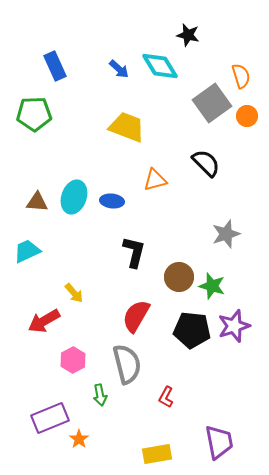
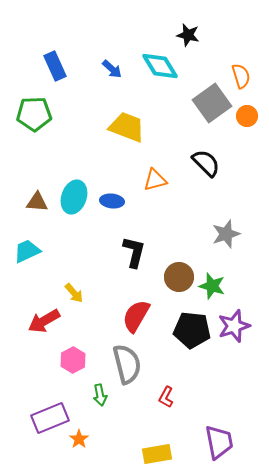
blue arrow: moved 7 px left
